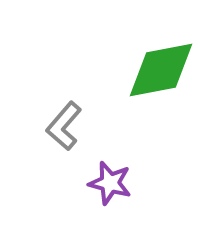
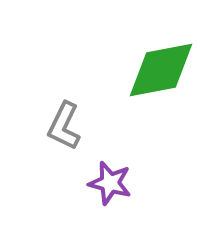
gray L-shape: rotated 15 degrees counterclockwise
